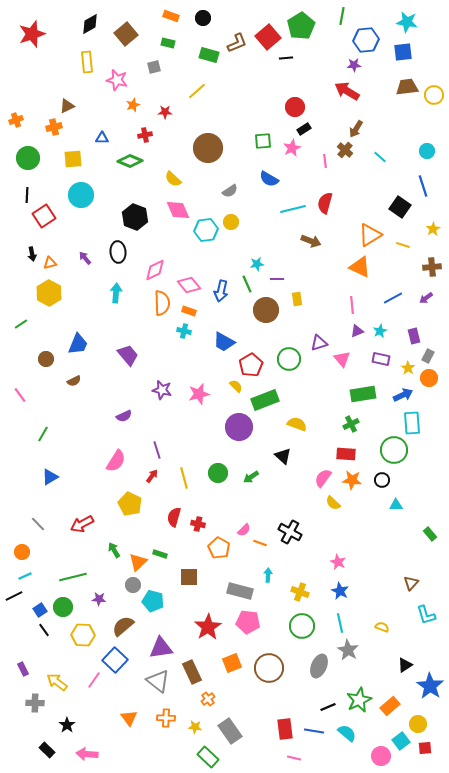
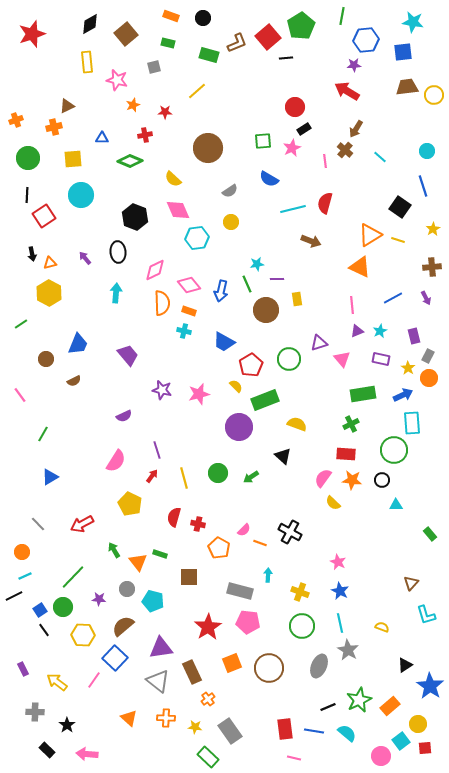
cyan star at (407, 22): moved 6 px right
cyan hexagon at (206, 230): moved 9 px left, 8 px down
yellow line at (403, 245): moved 5 px left, 5 px up
purple arrow at (426, 298): rotated 80 degrees counterclockwise
orange triangle at (138, 562): rotated 24 degrees counterclockwise
green line at (73, 577): rotated 32 degrees counterclockwise
gray circle at (133, 585): moved 6 px left, 4 px down
blue square at (115, 660): moved 2 px up
gray cross at (35, 703): moved 9 px down
orange triangle at (129, 718): rotated 12 degrees counterclockwise
